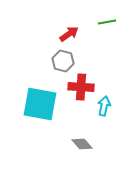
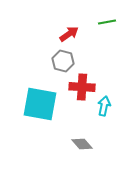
red cross: moved 1 px right
